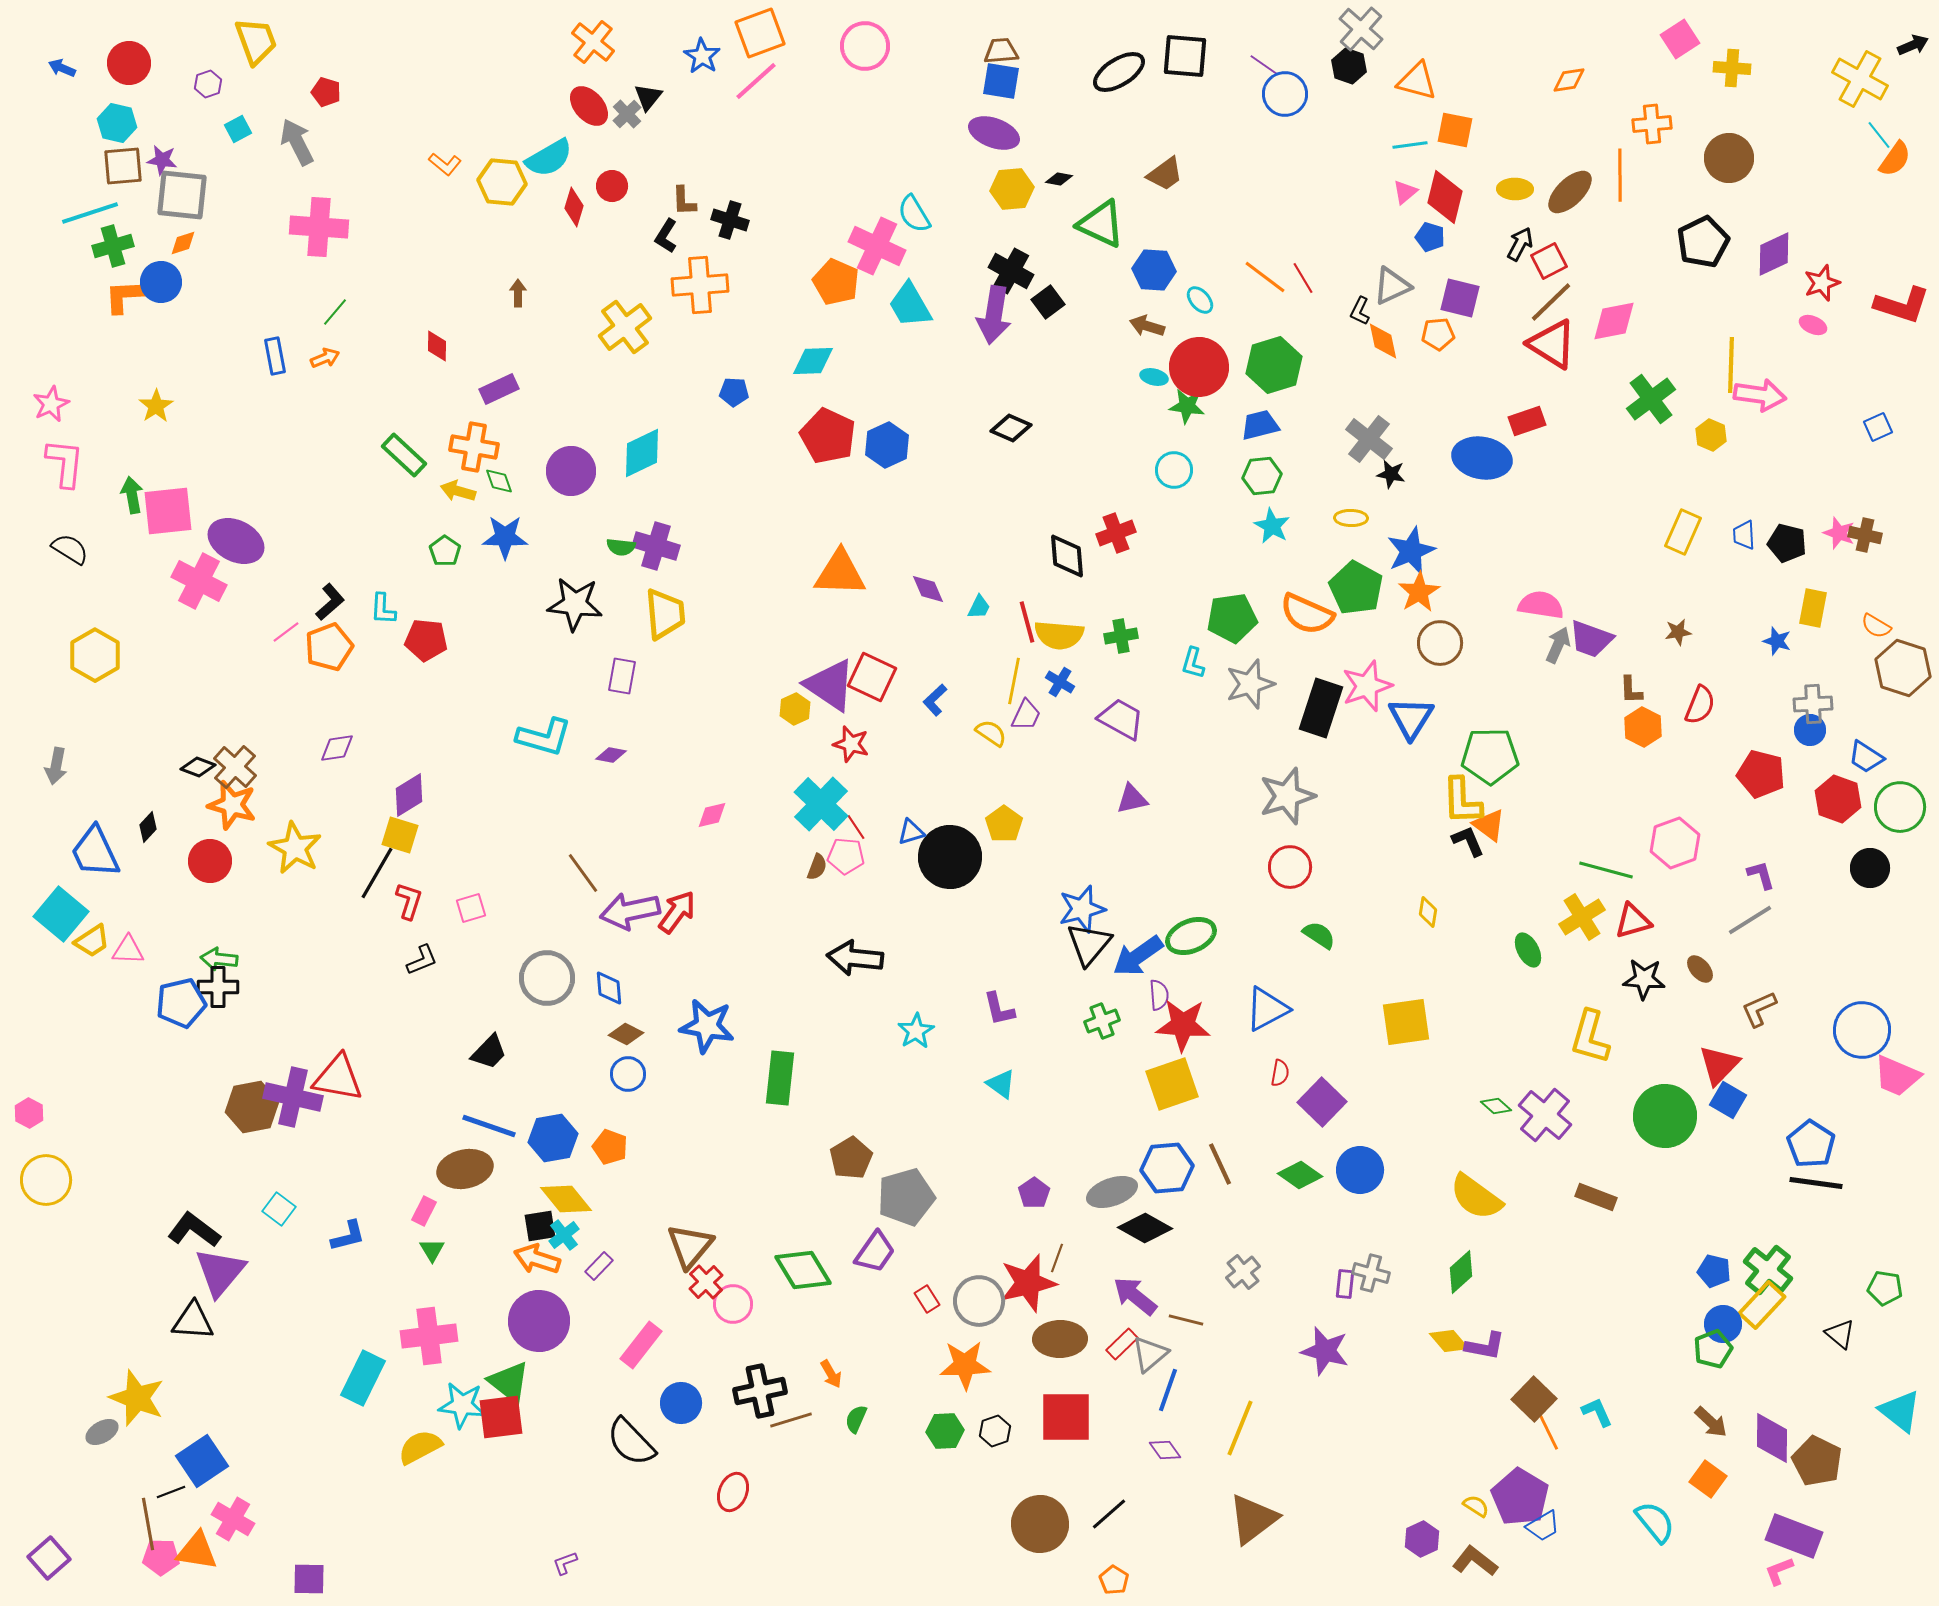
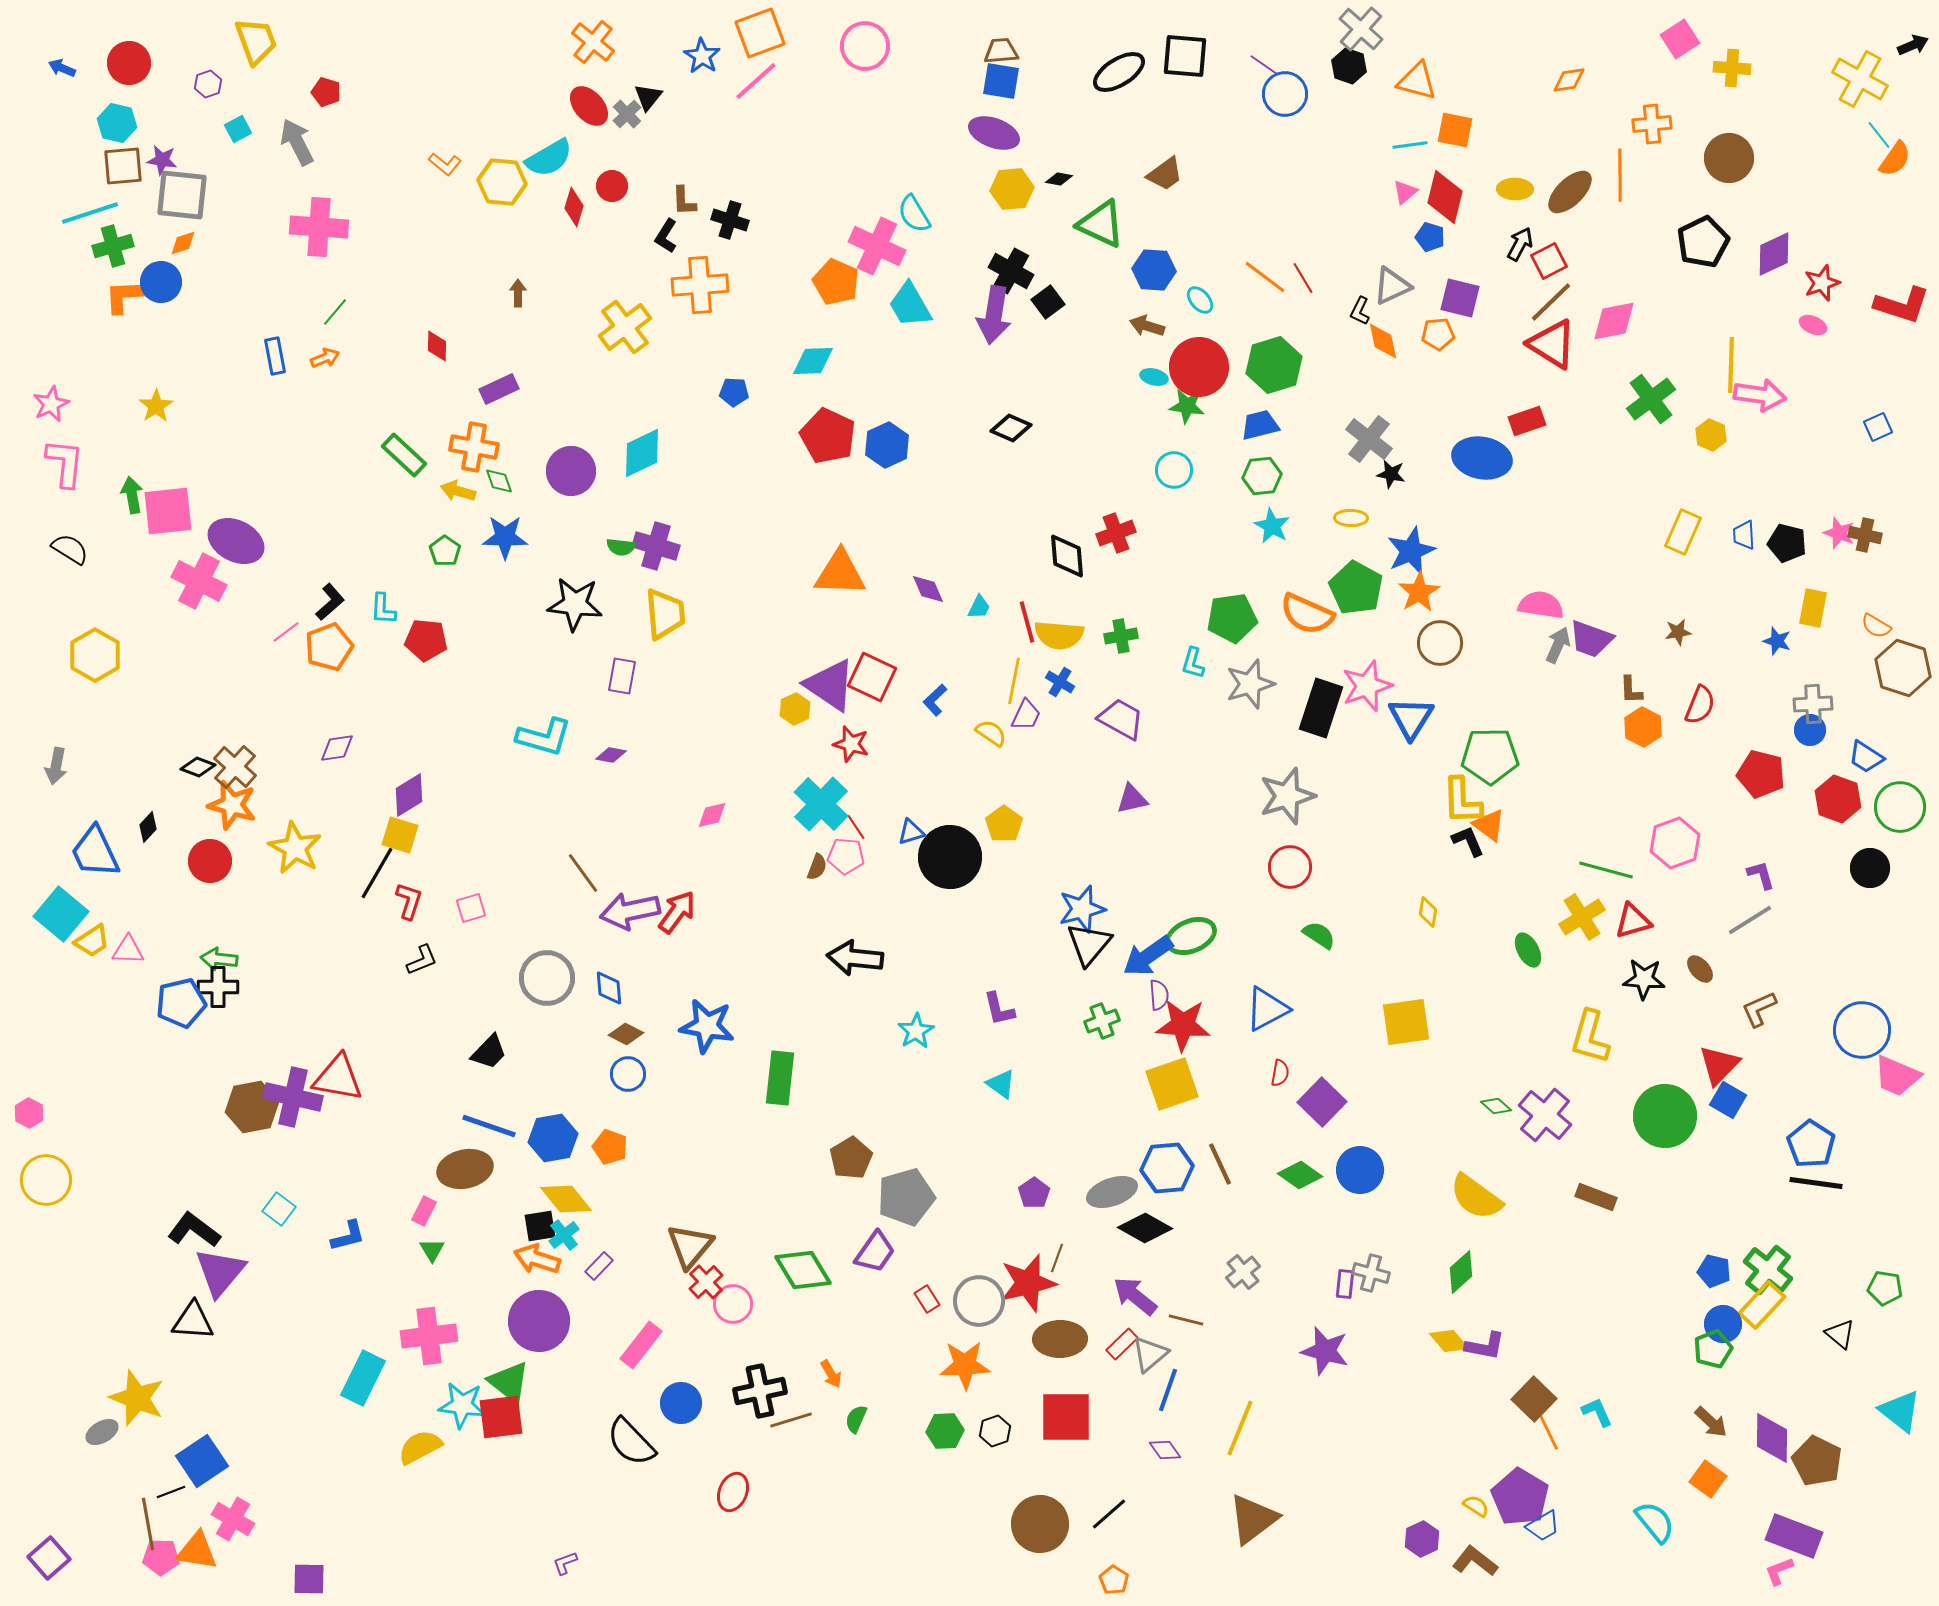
blue arrow at (1138, 956): moved 10 px right
